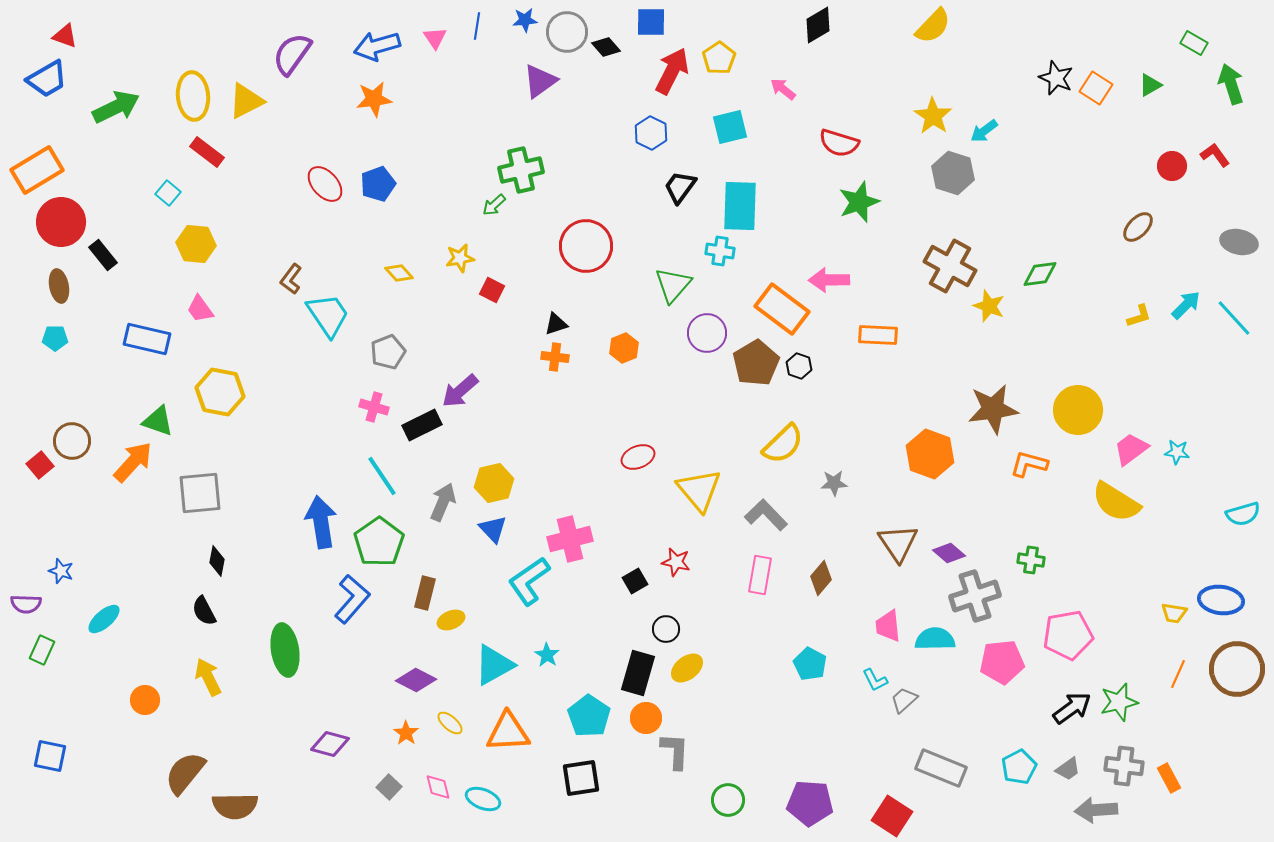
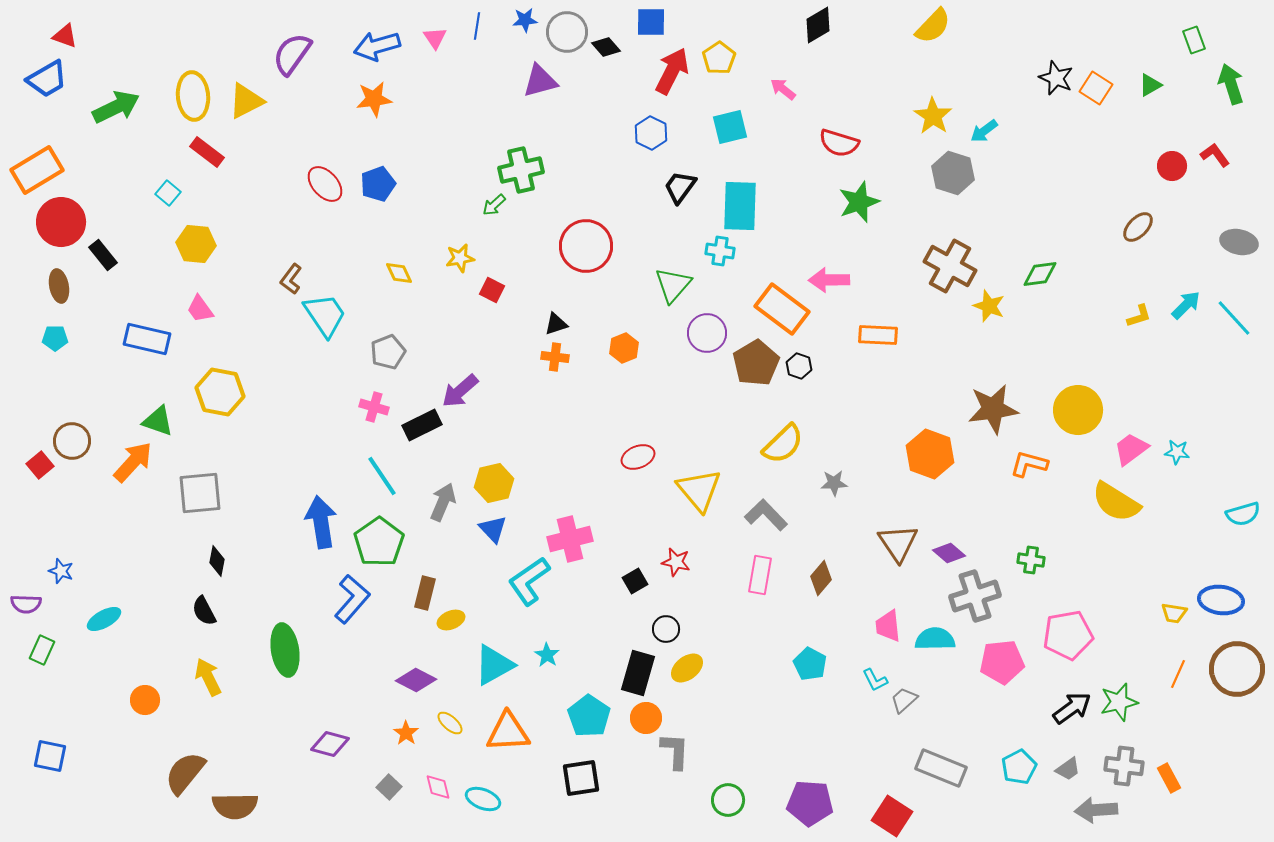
green rectangle at (1194, 43): moved 3 px up; rotated 40 degrees clockwise
purple triangle at (540, 81): rotated 21 degrees clockwise
yellow diamond at (399, 273): rotated 16 degrees clockwise
cyan trapezoid at (328, 315): moved 3 px left
cyan ellipse at (104, 619): rotated 12 degrees clockwise
